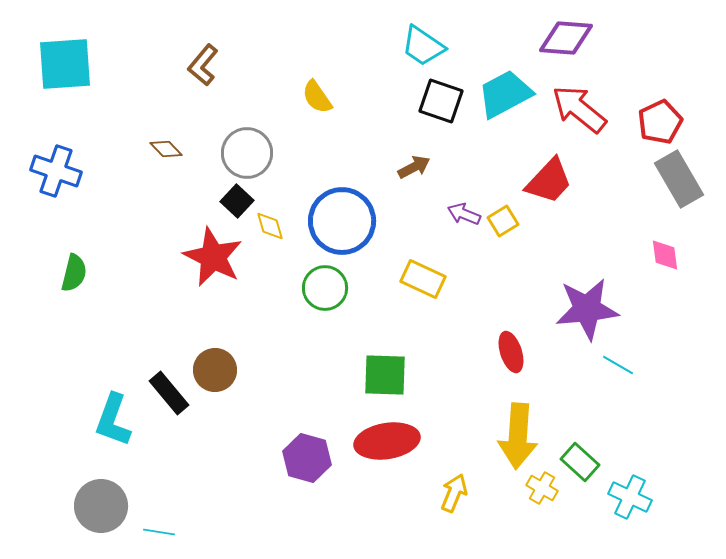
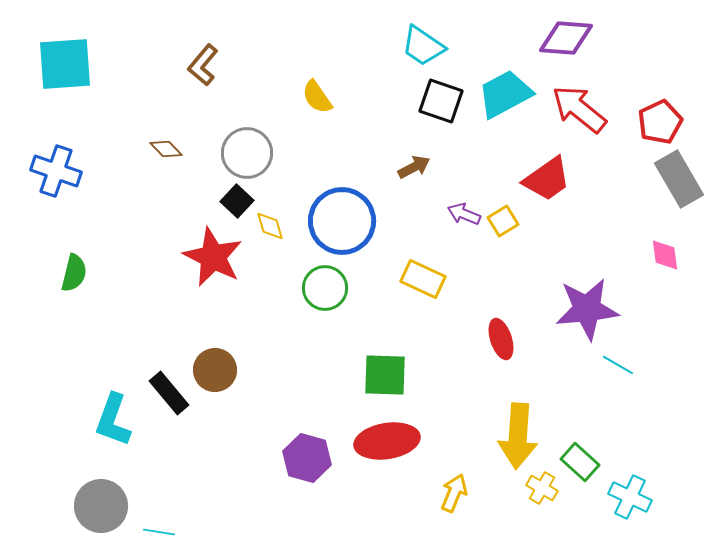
red trapezoid at (549, 181): moved 2 px left, 2 px up; rotated 12 degrees clockwise
red ellipse at (511, 352): moved 10 px left, 13 px up
